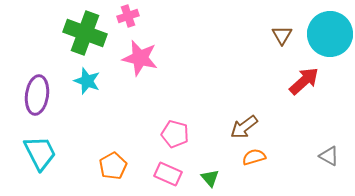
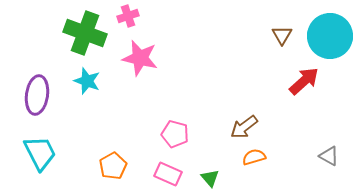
cyan circle: moved 2 px down
